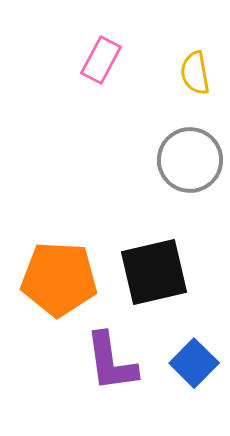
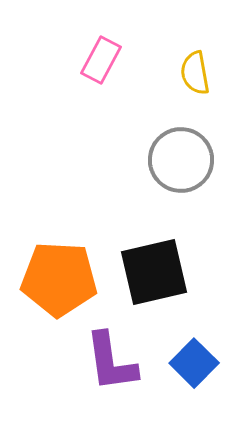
gray circle: moved 9 px left
